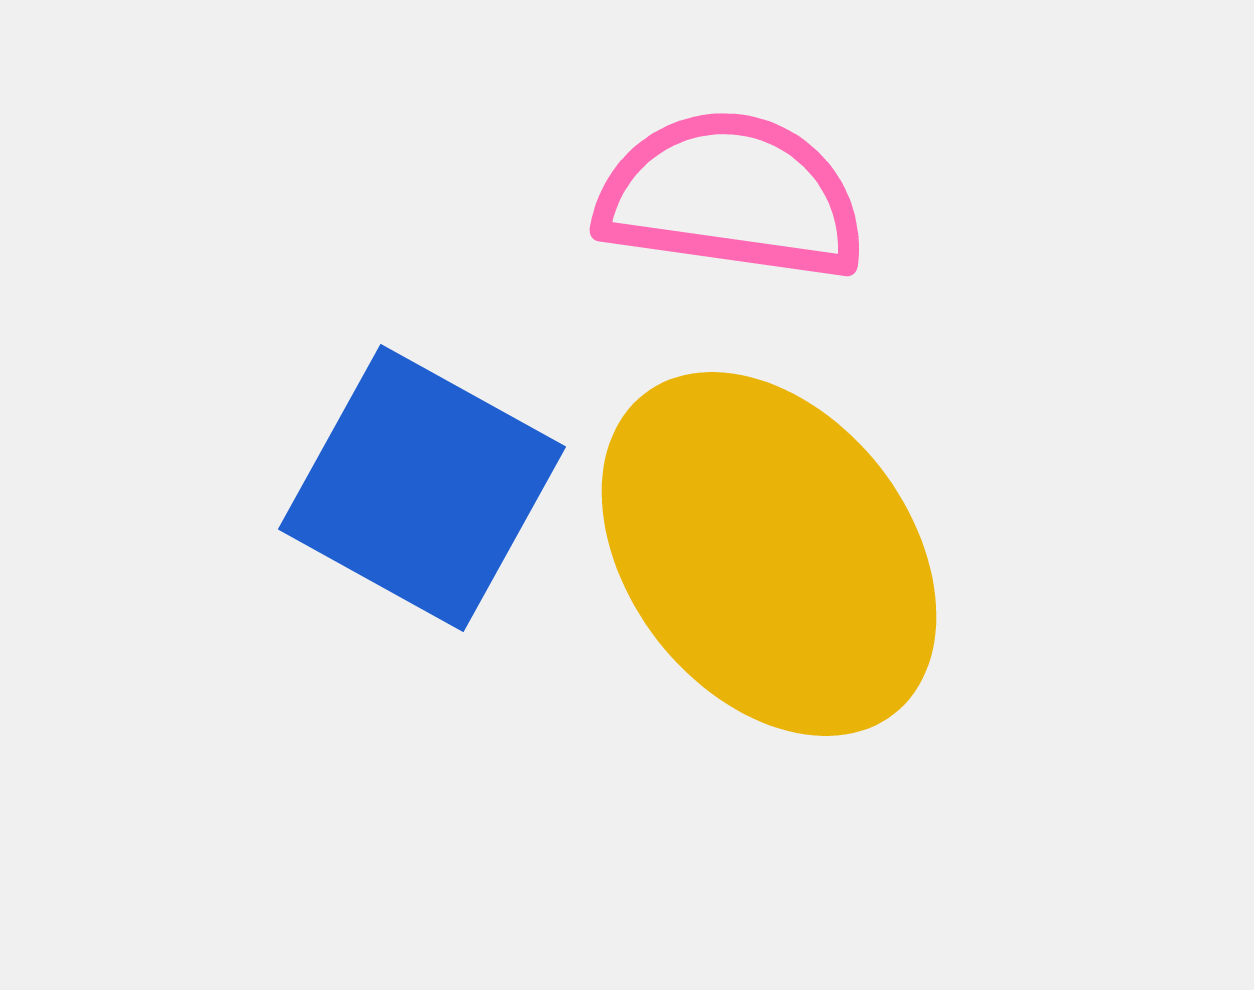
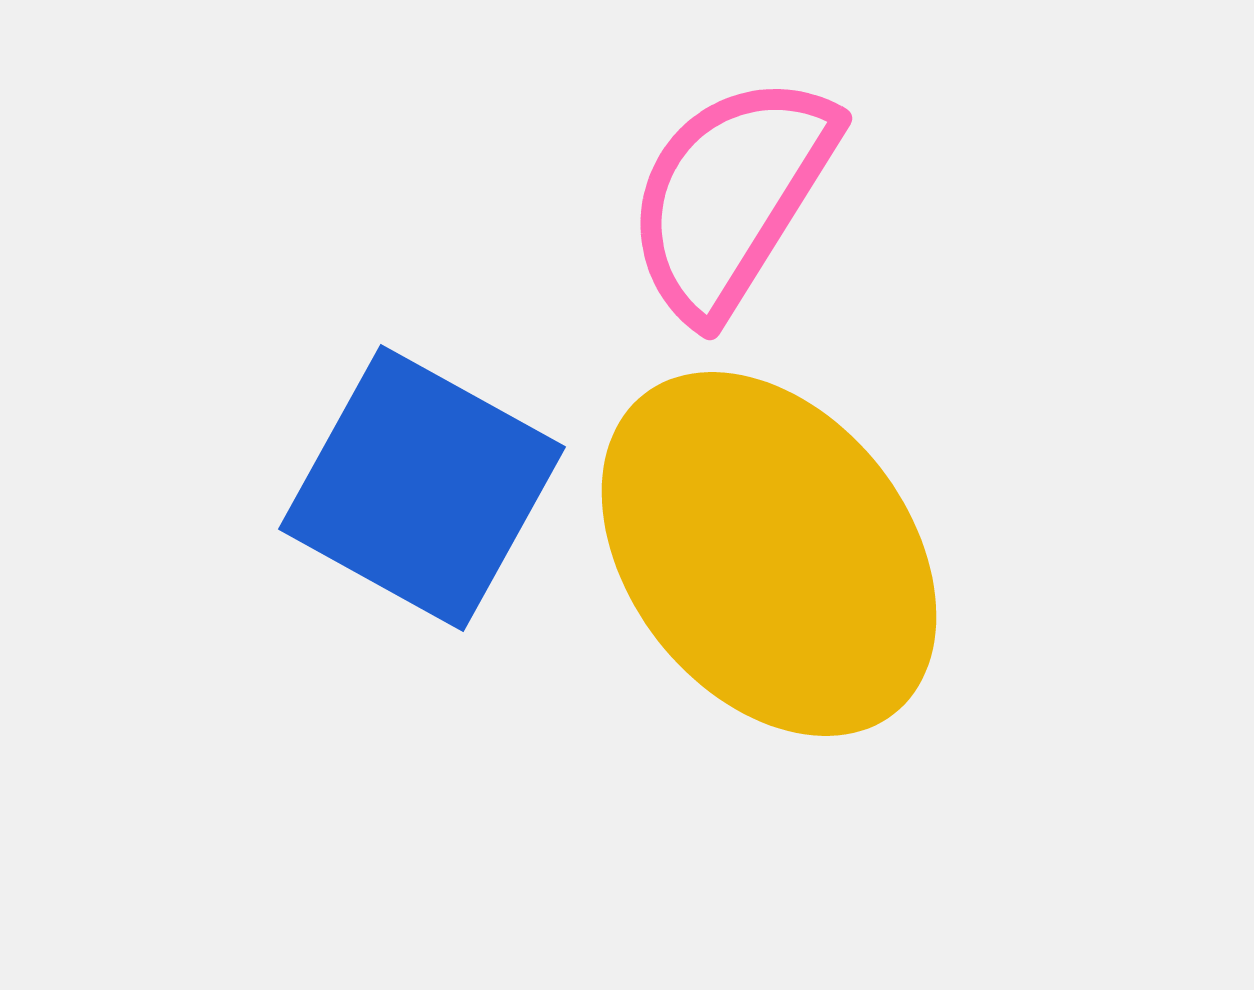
pink semicircle: rotated 66 degrees counterclockwise
